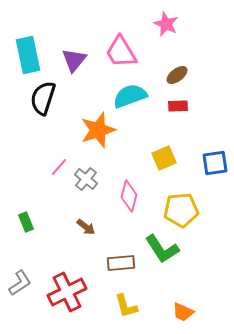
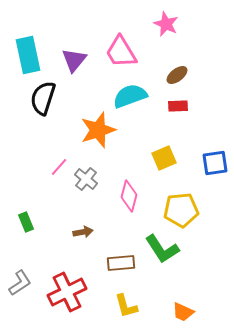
brown arrow: moved 3 px left, 5 px down; rotated 48 degrees counterclockwise
